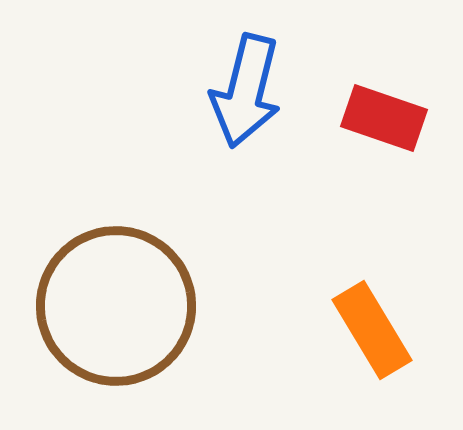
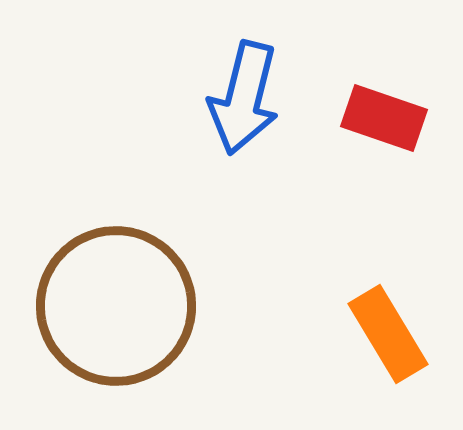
blue arrow: moved 2 px left, 7 px down
orange rectangle: moved 16 px right, 4 px down
